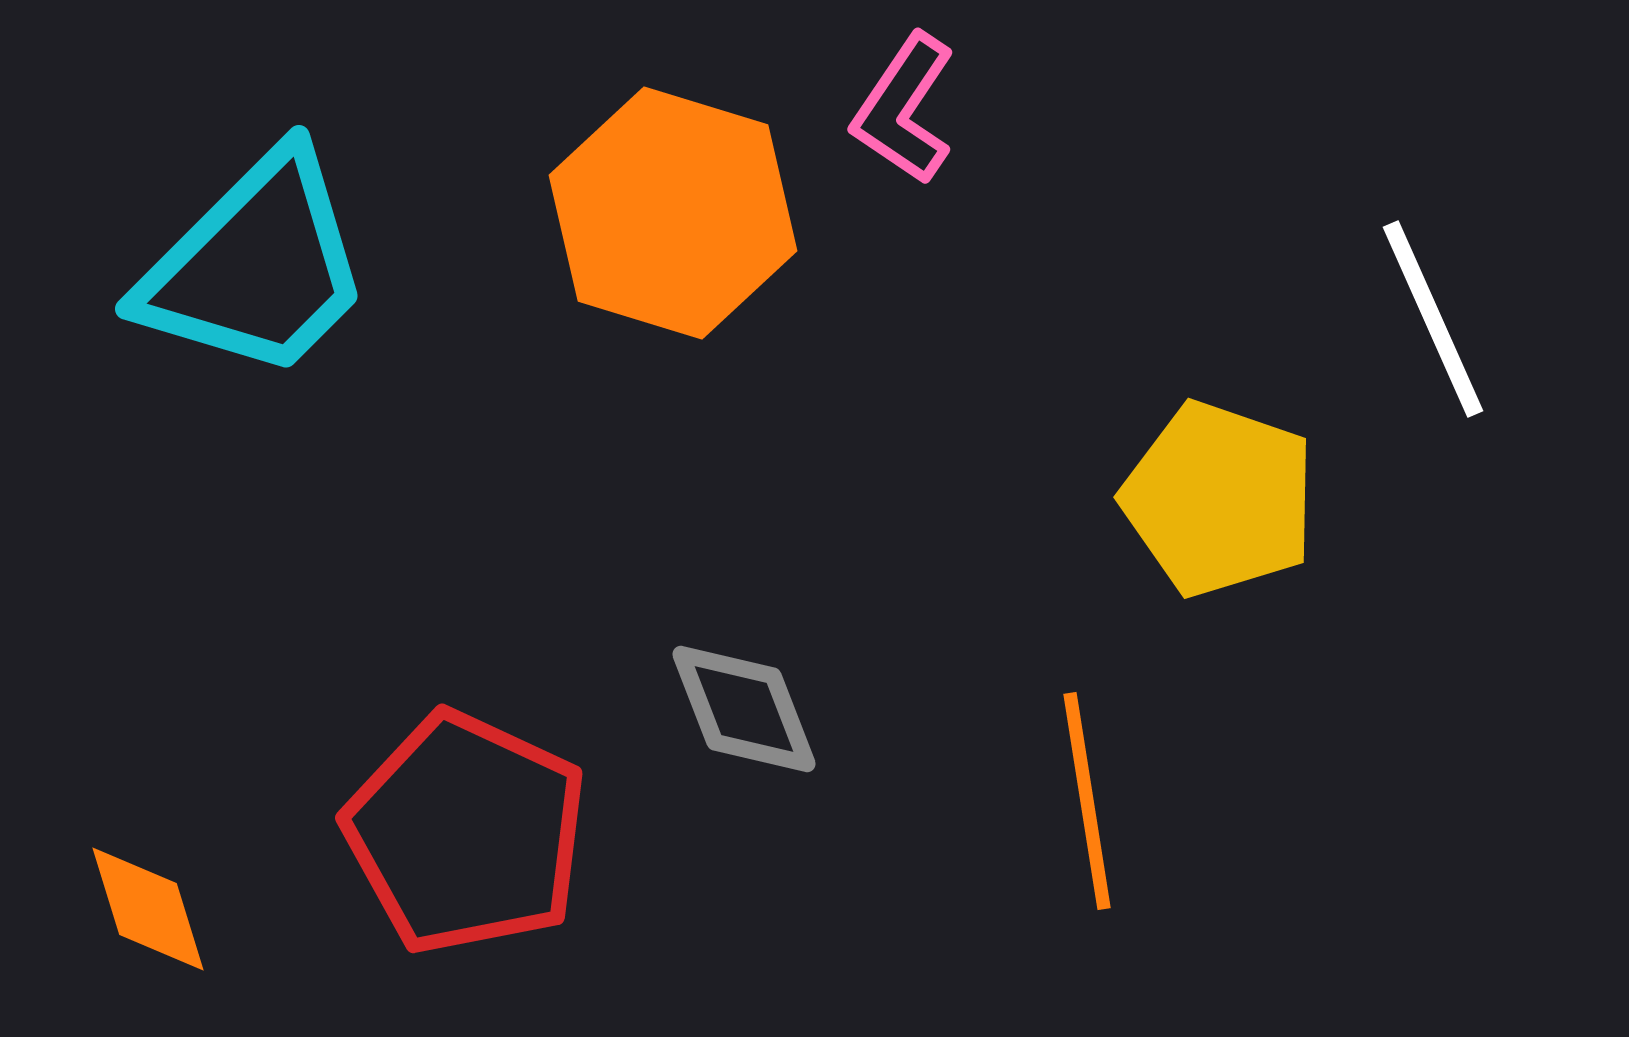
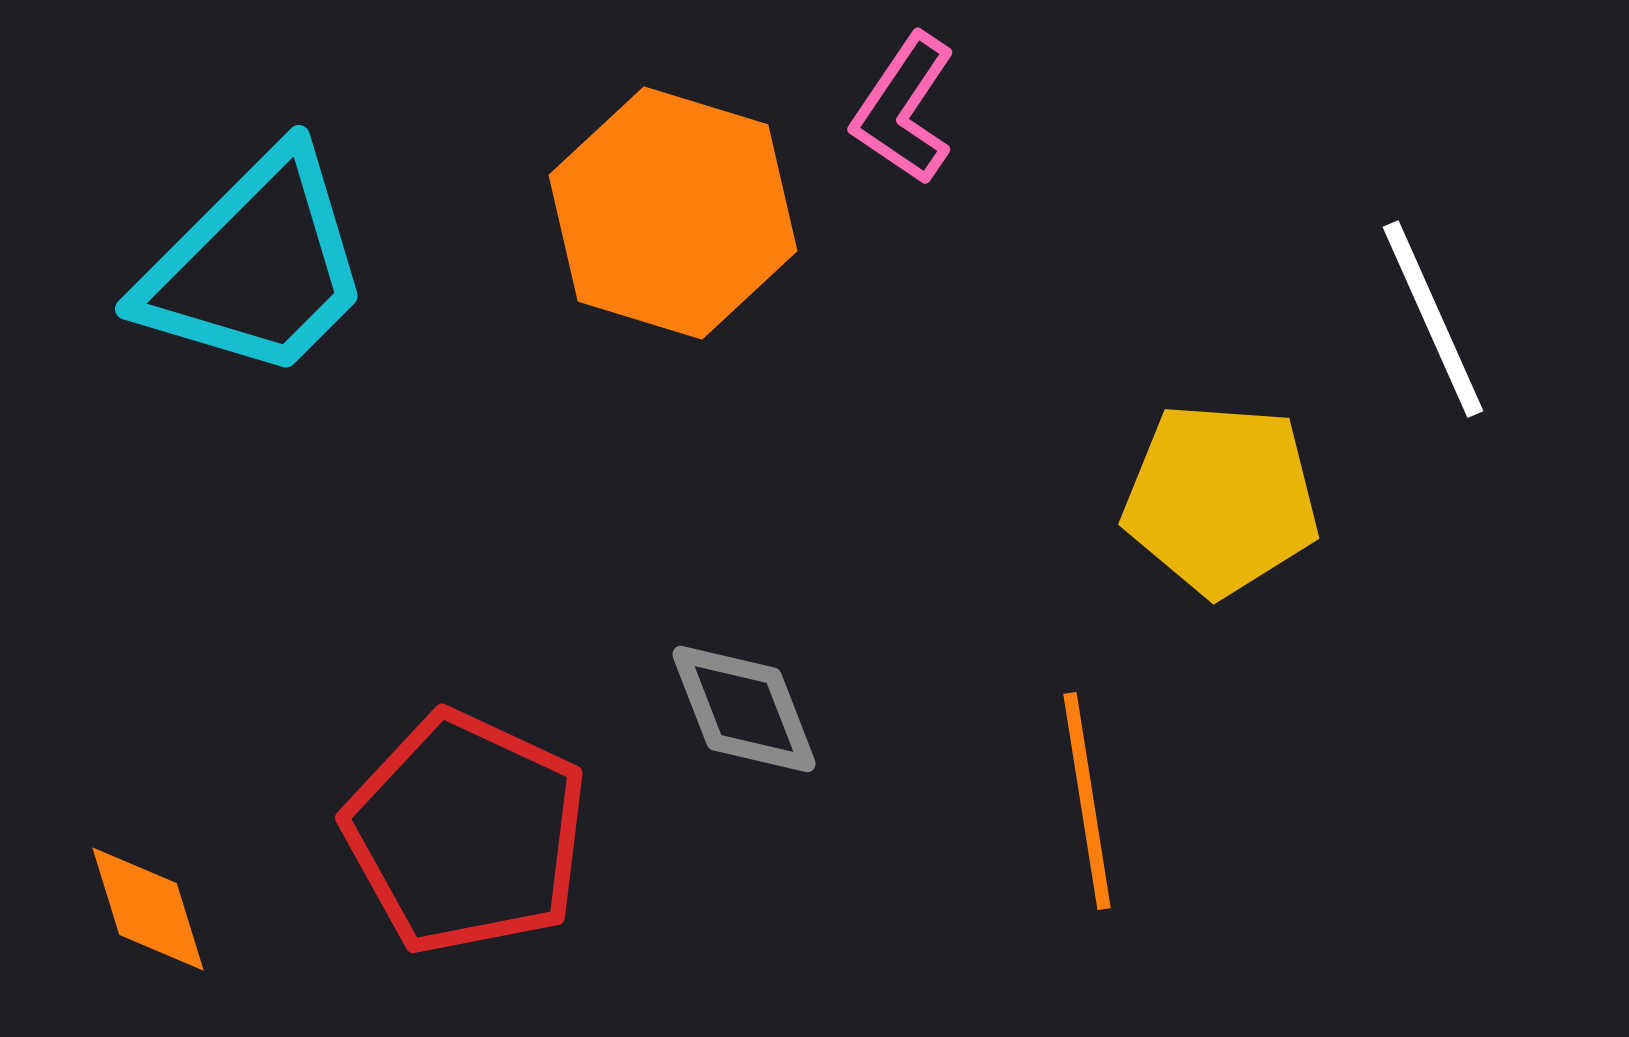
yellow pentagon: moved 2 px right; rotated 15 degrees counterclockwise
